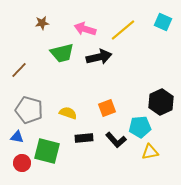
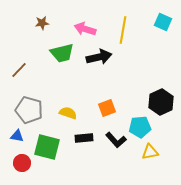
yellow line: rotated 40 degrees counterclockwise
blue triangle: moved 1 px up
green square: moved 4 px up
